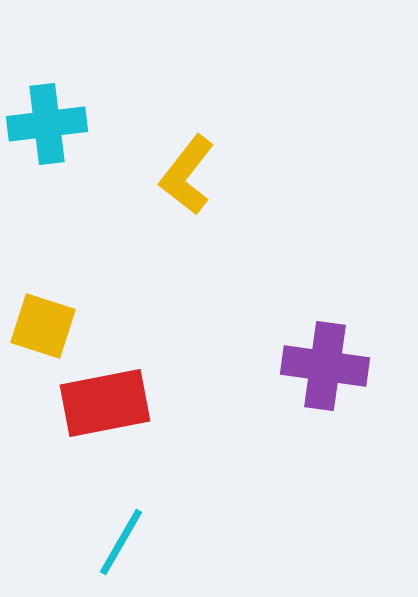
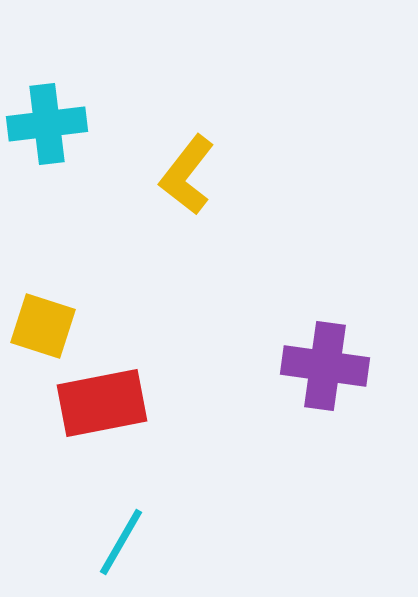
red rectangle: moved 3 px left
